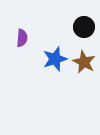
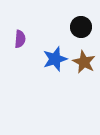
black circle: moved 3 px left
purple semicircle: moved 2 px left, 1 px down
